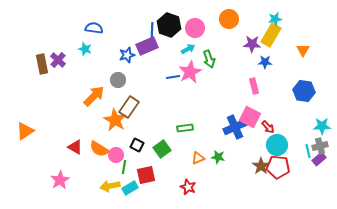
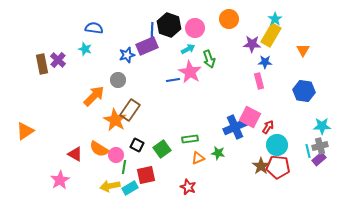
cyan star at (275, 19): rotated 24 degrees counterclockwise
pink star at (190, 72): rotated 15 degrees counterclockwise
blue line at (173, 77): moved 3 px down
pink rectangle at (254, 86): moved 5 px right, 5 px up
brown rectangle at (129, 107): moved 1 px right, 3 px down
red arrow at (268, 127): rotated 104 degrees counterclockwise
green rectangle at (185, 128): moved 5 px right, 11 px down
red triangle at (75, 147): moved 7 px down
green star at (218, 157): moved 4 px up
